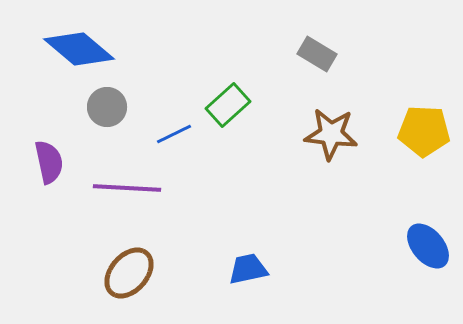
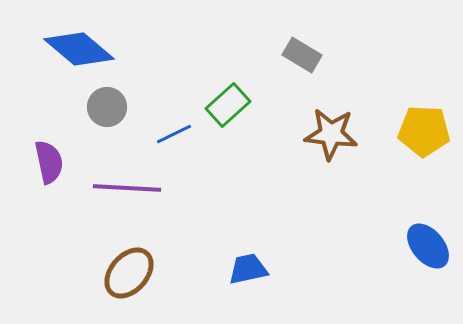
gray rectangle: moved 15 px left, 1 px down
